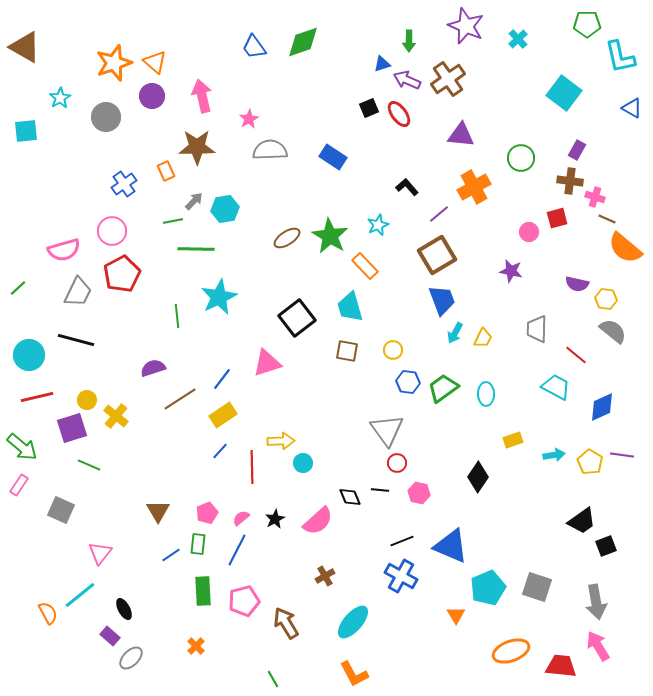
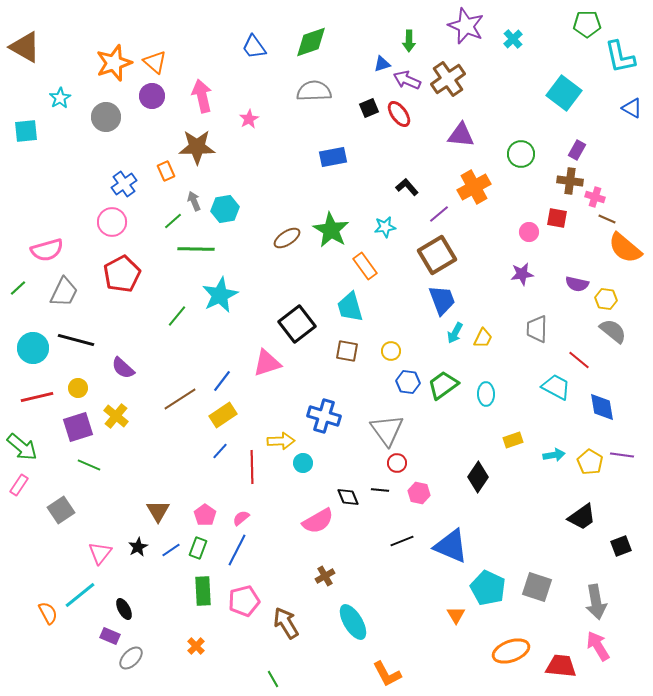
cyan cross at (518, 39): moved 5 px left
green diamond at (303, 42): moved 8 px right
gray semicircle at (270, 150): moved 44 px right, 59 px up
blue rectangle at (333, 157): rotated 44 degrees counterclockwise
green circle at (521, 158): moved 4 px up
gray arrow at (194, 201): rotated 66 degrees counterclockwise
red square at (557, 218): rotated 25 degrees clockwise
green line at (173, 221): rotated 30 degrees counterclockwise
cyan star at (378, 225): moved 7 px right, 2 px down; rotated 15 degrees clockwise
pink circle at (112, 231): moved 9 px up
green star at (330, 236): moved 1 px right, 6 px up
pink semicircle at (64, 250): moved 17 px left
orange rectangle at (365, 266): rotated 8 degrees clockwise
purple star at (511, 271): moved 11 px right, 3 px down; rotated 20 degrees counterclockwise
gray trapezoid at (78, 292): moved 14 px left
cyan star at (219, 297): moved 1 px right, 2 px up
green line at (177, 316): rotated 45 degrees clockwise
black square at (297, 318): moved 6 px down
yellow circle at (393, 350): moved 2 px left, 1 px down
cyan circle at (29, 355): moved 4 px right, 7 px up
red line at (576, 355): moved 3 px right, 5 px down
purple semicircle at (153, 368): moved 30 px left; rotated 120 degrees counterclockwise
blue line at (222, 379): moved 2 px down
green trapezoid at (443, 388): moved 3 px up
yellow circle at (87, 400): moved 9 px left, 12 px up
blue diamond at (602, 407): rotated 76 degrees counterclockwise
purple square at (72, 428): moved 6 px right, 1 px up
black diamond at (350, 497): moved 2 px left
gray square at (61, 510): rotated 32 degrees clockwise
pink pentagon at (207, 513): moved 2 px left, 2 px down; rotated 15 degrees counterclockwise
black star at (275, 519): moved 137 px left, 28 px down
pink semicircle at (318, 521): rotated 12 degrees clockwise
black trapezoid at (582, 521): moved 4 px up
green rectangle at (198, 544): moved 4 px down; rotated 15 degrees clockwise
black square at (606, 546): moved 15 px right
blue line at (171, 555): moved 5 px up
blue cross at (401, 576): moved 77 px left, 160 px up; rotated 12 degrees counterclockwise
cyan pentagon at (488, 588): rotated 24 degrees counterclockwise
cyan ellipse at (353, 622): rotated 72 degrees counterclockwise
purple rectangle at (110, 636): rotated 18 degrees counterclockwise
orange L-shape at (354, 674): moved 33 px right
